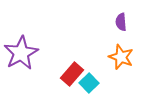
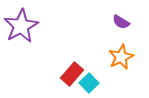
purple semicircle: rotated 54 degrees counterclockwise
purple star: moved 27 px up
orange star: rotated 25 degrees clockwise
